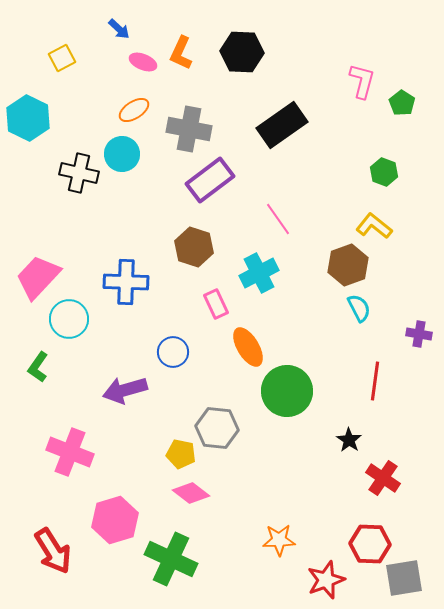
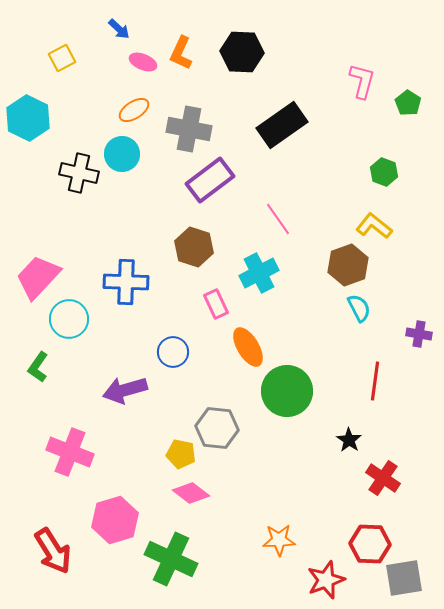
green pentagon at (402, 103): moved 6 px right
